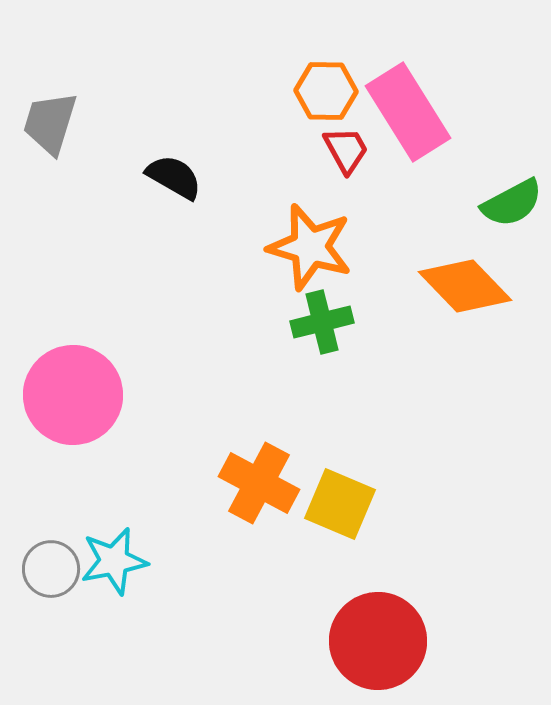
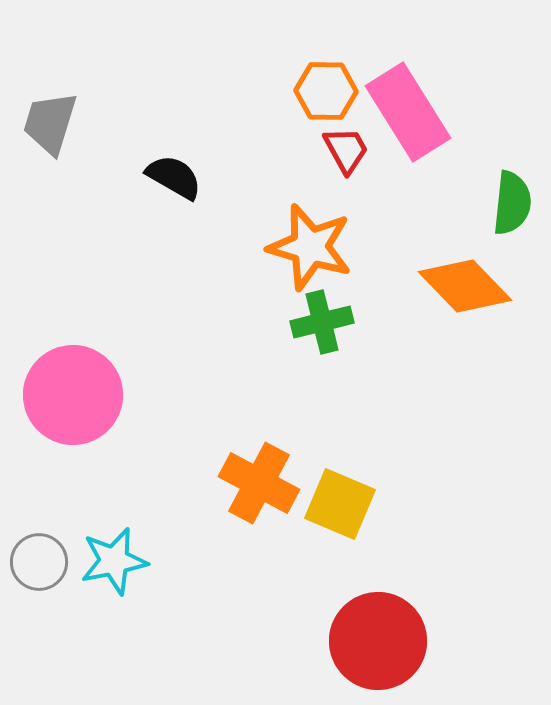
green semicircle: rotated 56 degrees counterclockwise
gray circle: moved 12 px left, 7 px up
